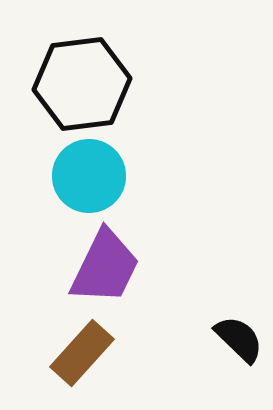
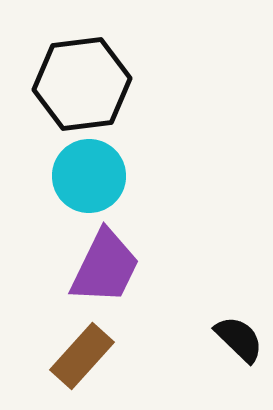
brown rectangle: moved 3 px down
